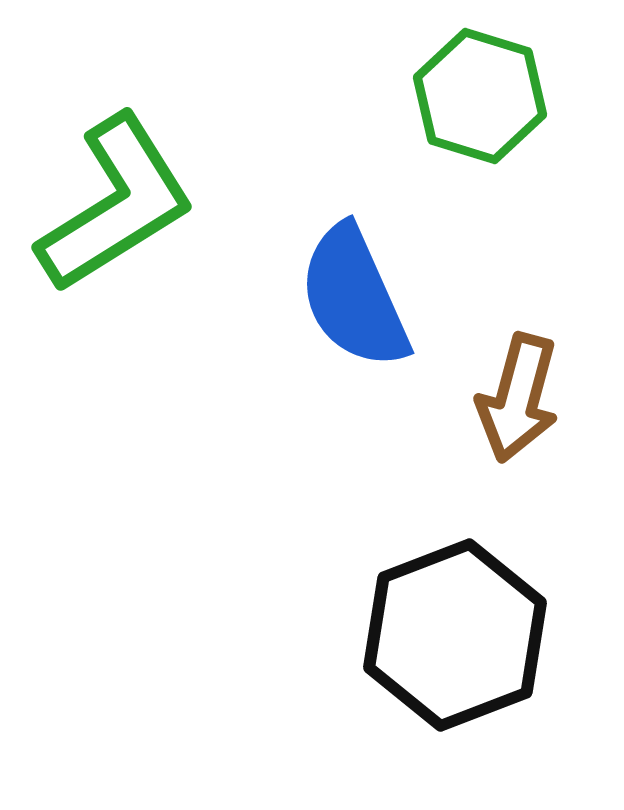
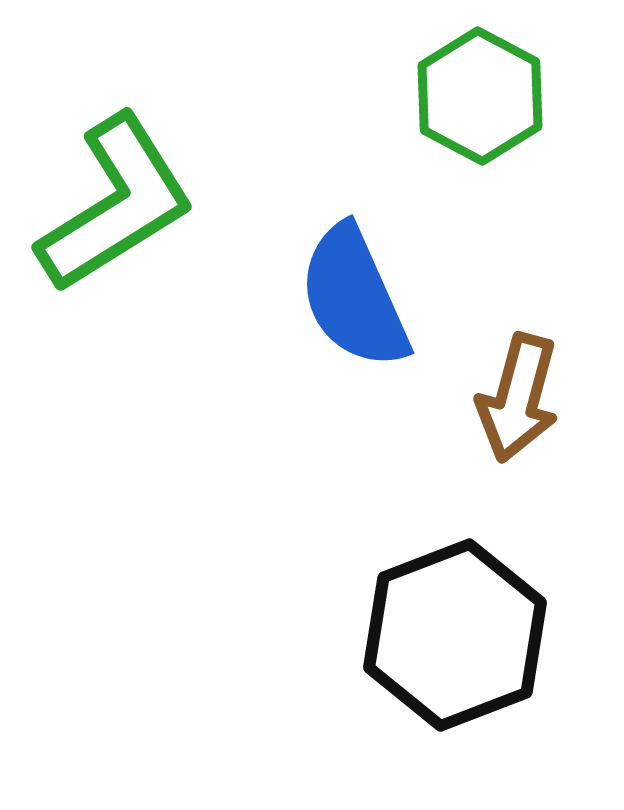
green hexagon: rotated 11 degrees clockwise
